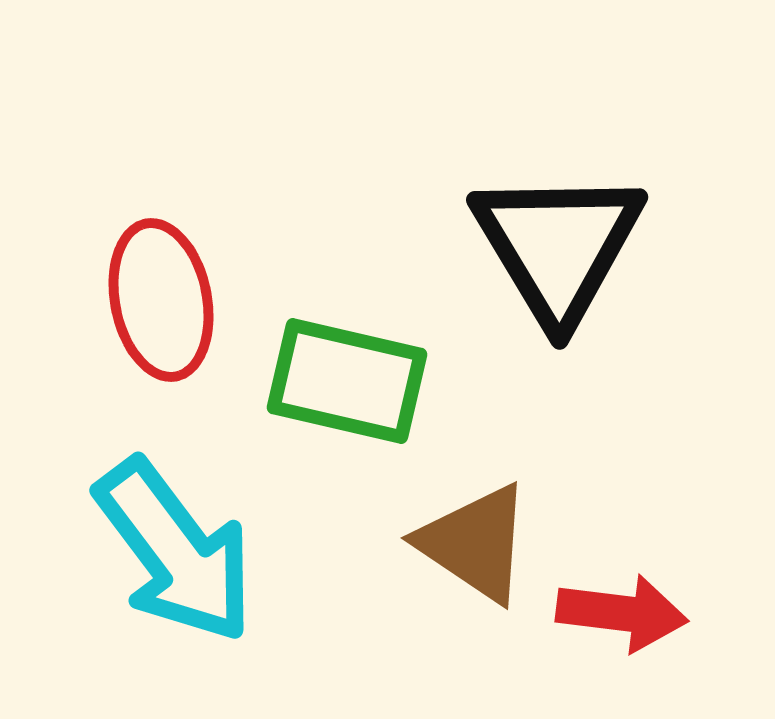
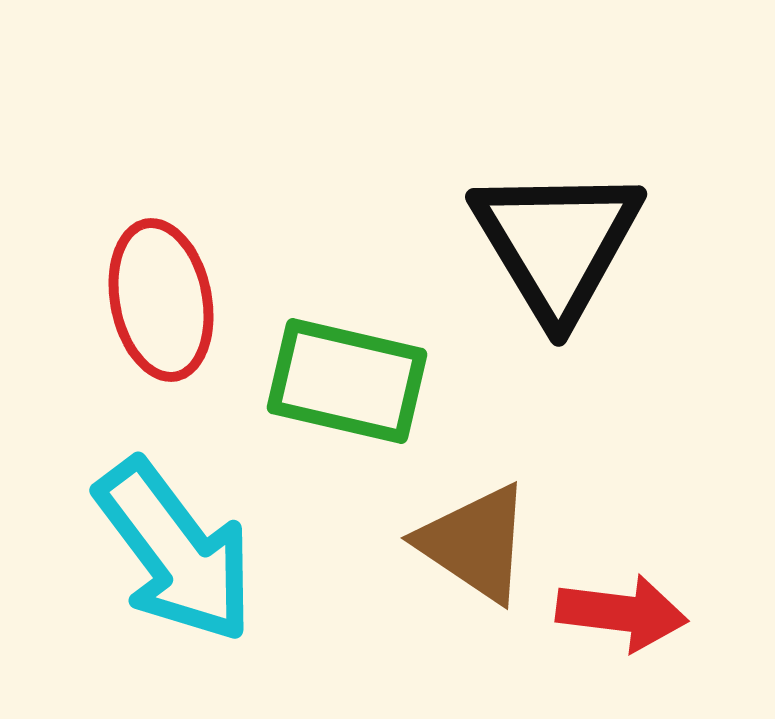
black triangle: moved 1 px left, 3 px up
